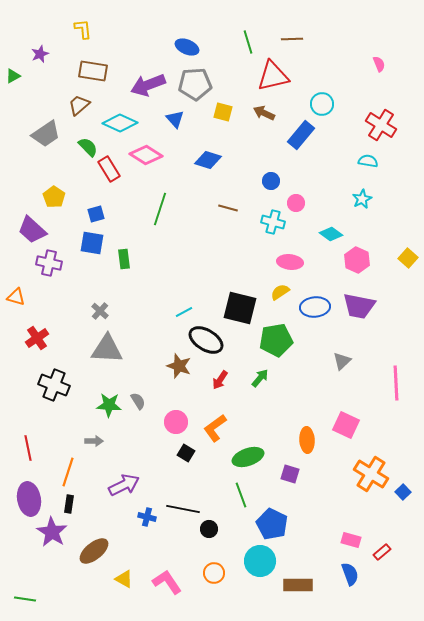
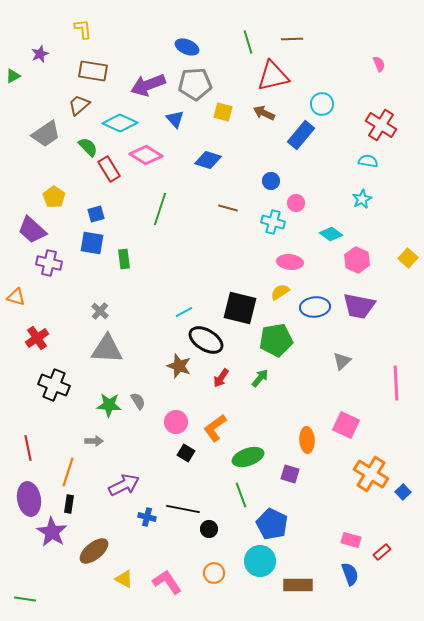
red arrow at (220, 380): moved 1 px right, 2 px up
